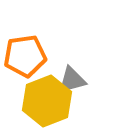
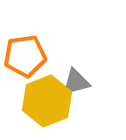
gray triangle: moved 4 px right, 2 px down
